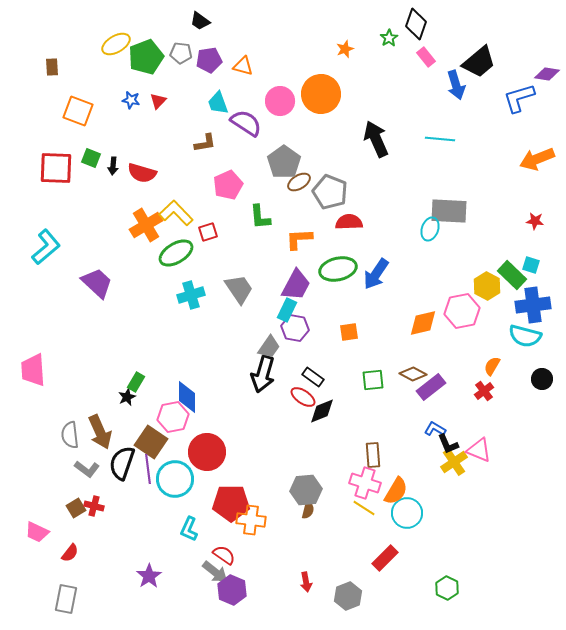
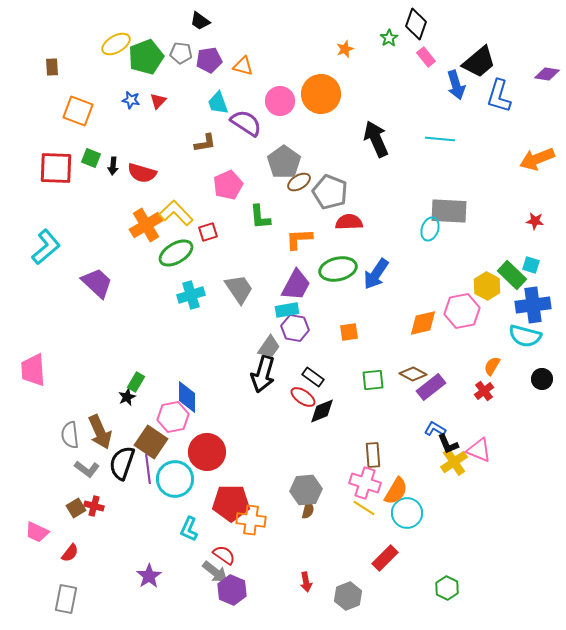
blue L-shape at (519, 98): moved 20 px left, 2 px up; rotated 56 degrees counterclockwise
cyan rectangle at (287, 310): rotated 55 degrees clockwise
